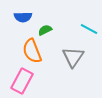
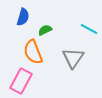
blue semicircle: rotated 72 degrees counterclockwise
orange semicircle: moved 1 px right, 1 px down
gray triangle: moved 1 px down
pink rectangle: moved 1 px left
